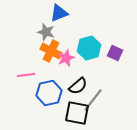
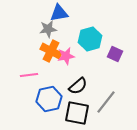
blue triangle: rotated 12 degrees clockwise
gray star: moved 2 px right, 3 px up; rotated 24 degrees counterclockwise
cyan hexagon: moved 1 px right, 9 px up
purple square: moved 1 px down
pink star: moved 2 px up; rotated 12 degrees clockwise
pink line: moved 3 px right
blue hexagon: moved 6 px down
gray line: moved 13 px right, 2 px down
